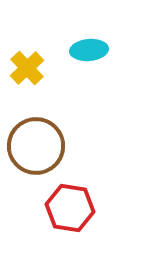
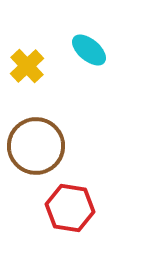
cyan ellipse: rotated 45 degrees clockwise
yellow cross: moved 2 px up
